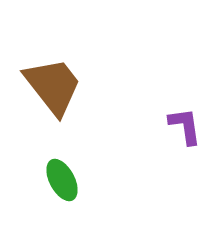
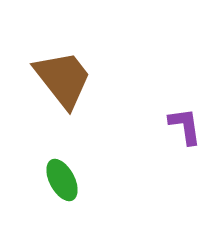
brown trapezoid: moved 10 px right, 7 px up
